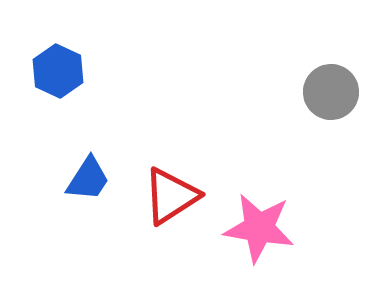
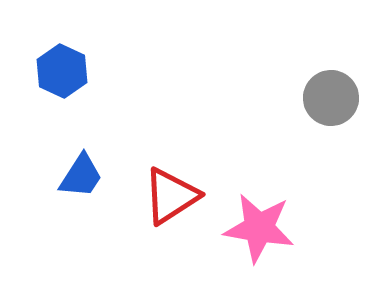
blue hexagon: moved 4 px right
gray circle: moved 6 px down
blue trapezoid: moved 7 px left, 3 px up
